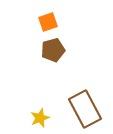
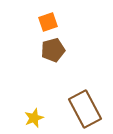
yellow star: moved 6 px left
